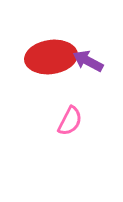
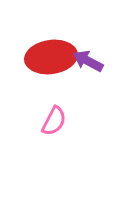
pink semicircle: moved 16 px left
